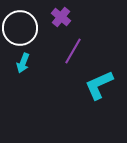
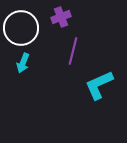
purple cross: rotated 30 degrees clockwise
white circle: moved 1 px right
purple line: rotated 16 degrees counterclockwise
